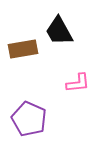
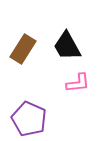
black trapezoid: moved 8 px right, 15 px down
brown rectangle: rotated 48 degrees counterclockwise
